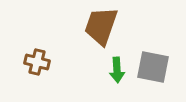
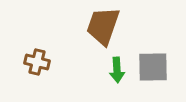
brown trapezoid: moved 2 px right
gray square: rotated 12 degrees counterclockwise
